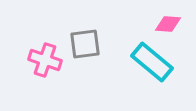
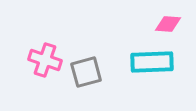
gray square: moved 1 px right, 28 px down; rotated 8 degrees counterclockwise
cyan rectangle: rotated 42 degrees counterclockwise
